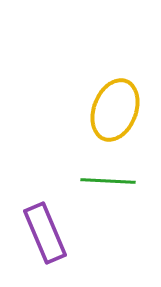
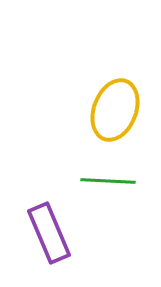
purple rectangle: moved 4 px right
